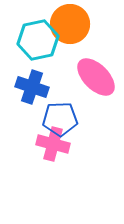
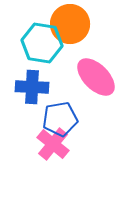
cyan hexagon: moved 4 px right, 3 px down; rotated 21 degrees clockwise
blue cross: rotated 16 degrees counterclockwise
blue pentagon: rotated 8 degrees counterclockwise
pink cross: rotated 24 degrees clockwise
